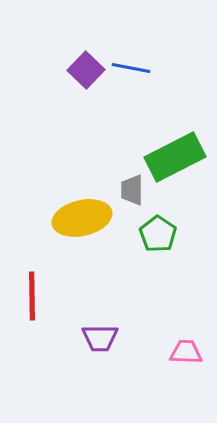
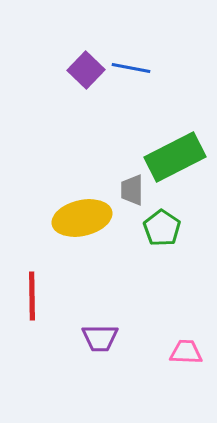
green pentagon: moved 4 px right, 6 px up
